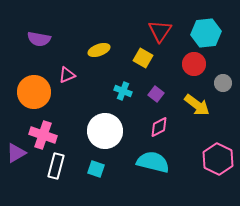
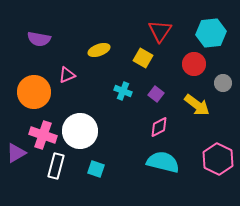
cyan hexagon: moved 5 px right
white circle: moved 25 px left
cyan semicircle: moved 10 px right
